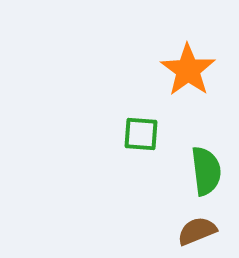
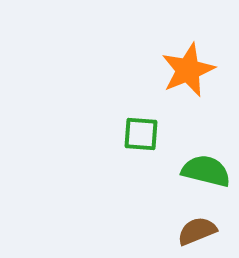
orange star: rotated 14 degrees clockwise
green semicircle: rotated 69 degrees counterclockwise
